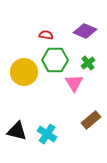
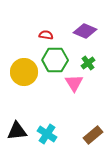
brown rectangle: moved 2 px right, 15 px down
black triangle: rotated 20 degrees counterclockwise
